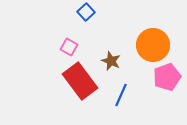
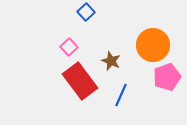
pink square: rotated 18 degrees clockwise
